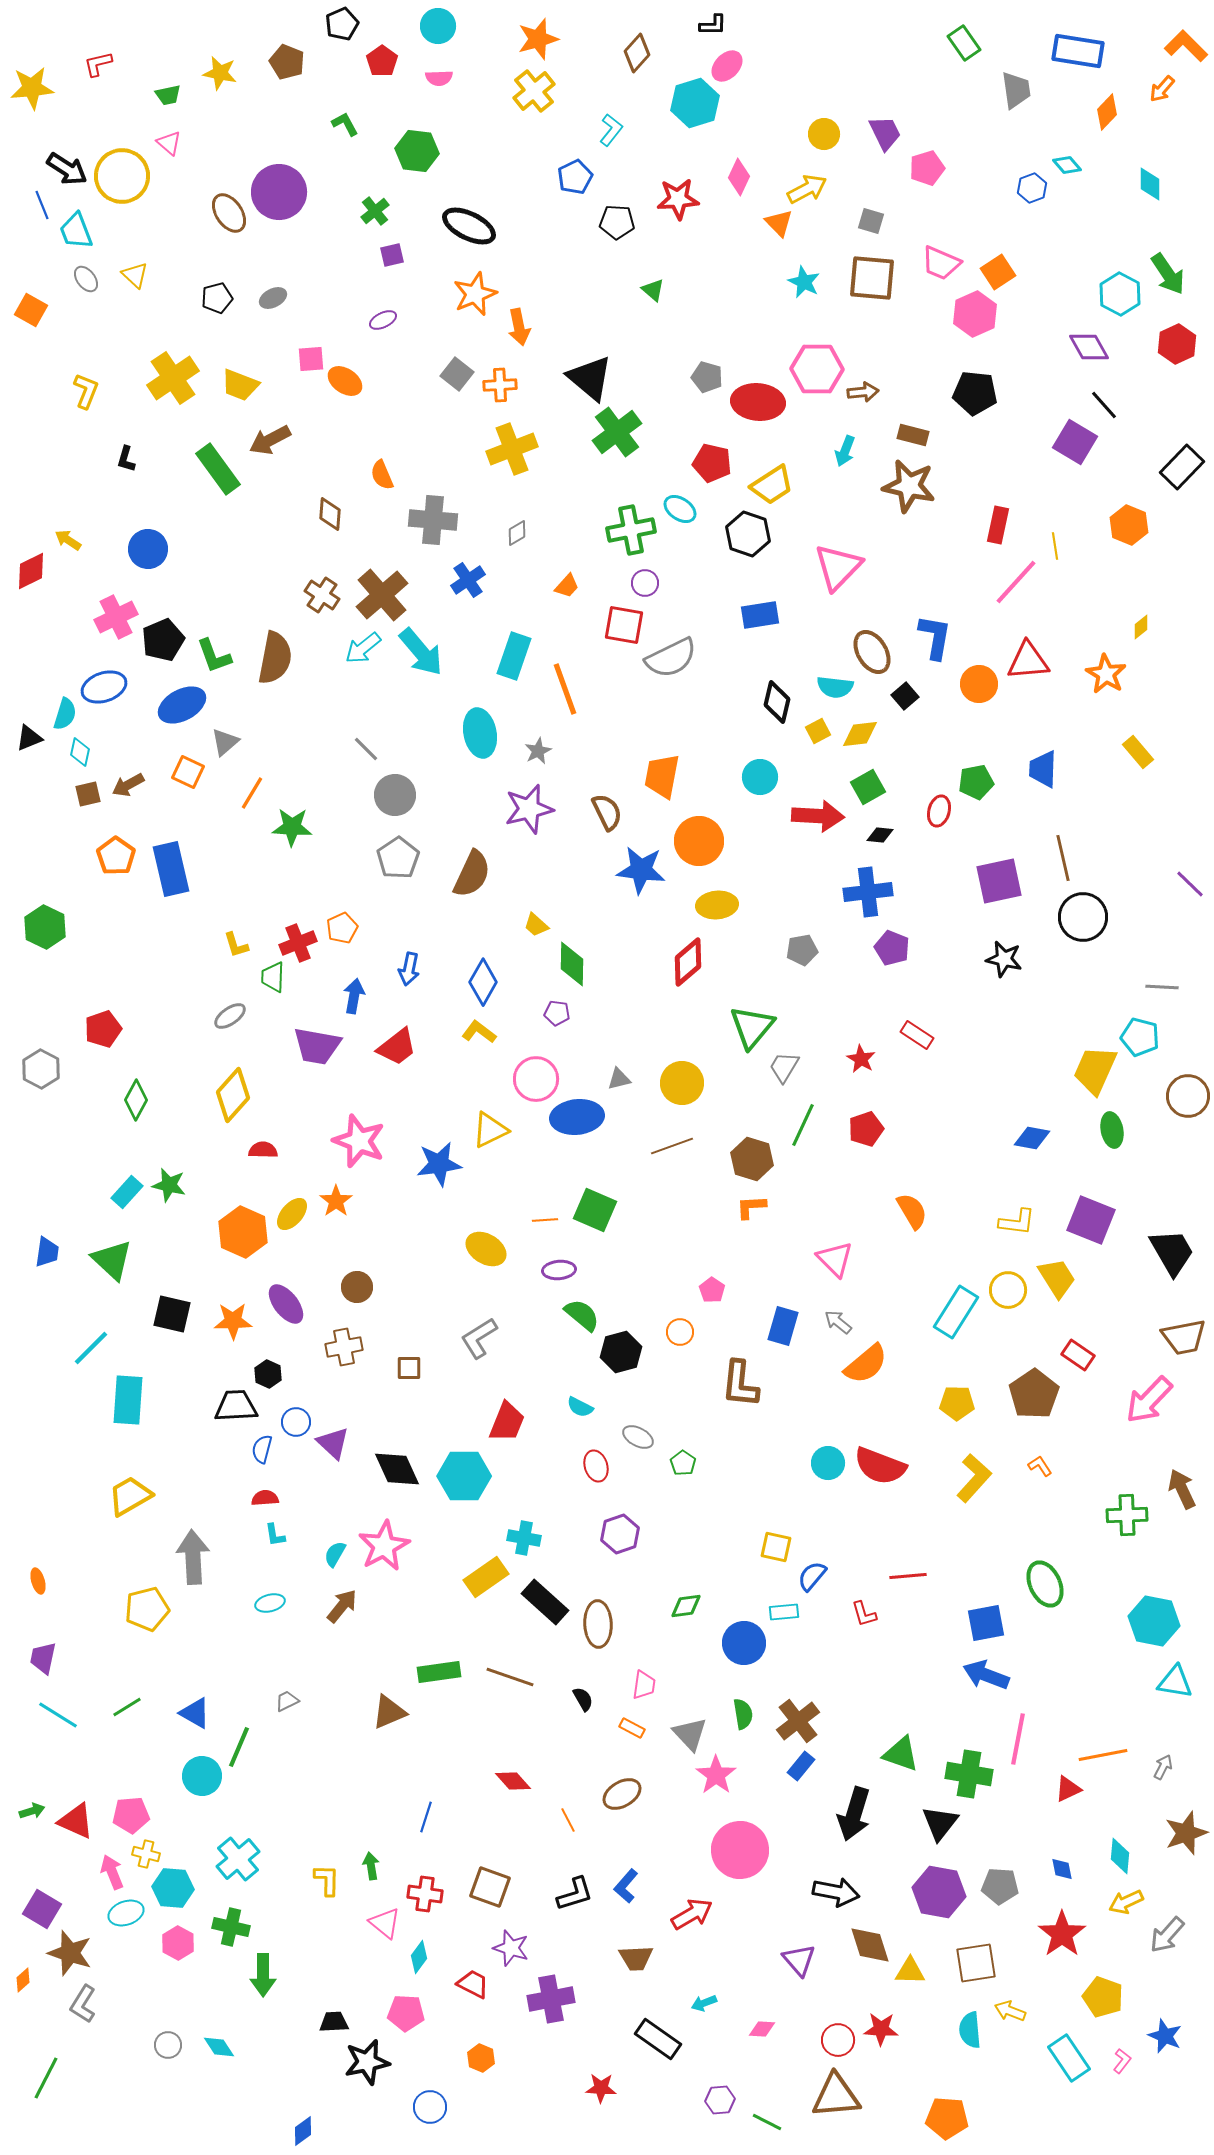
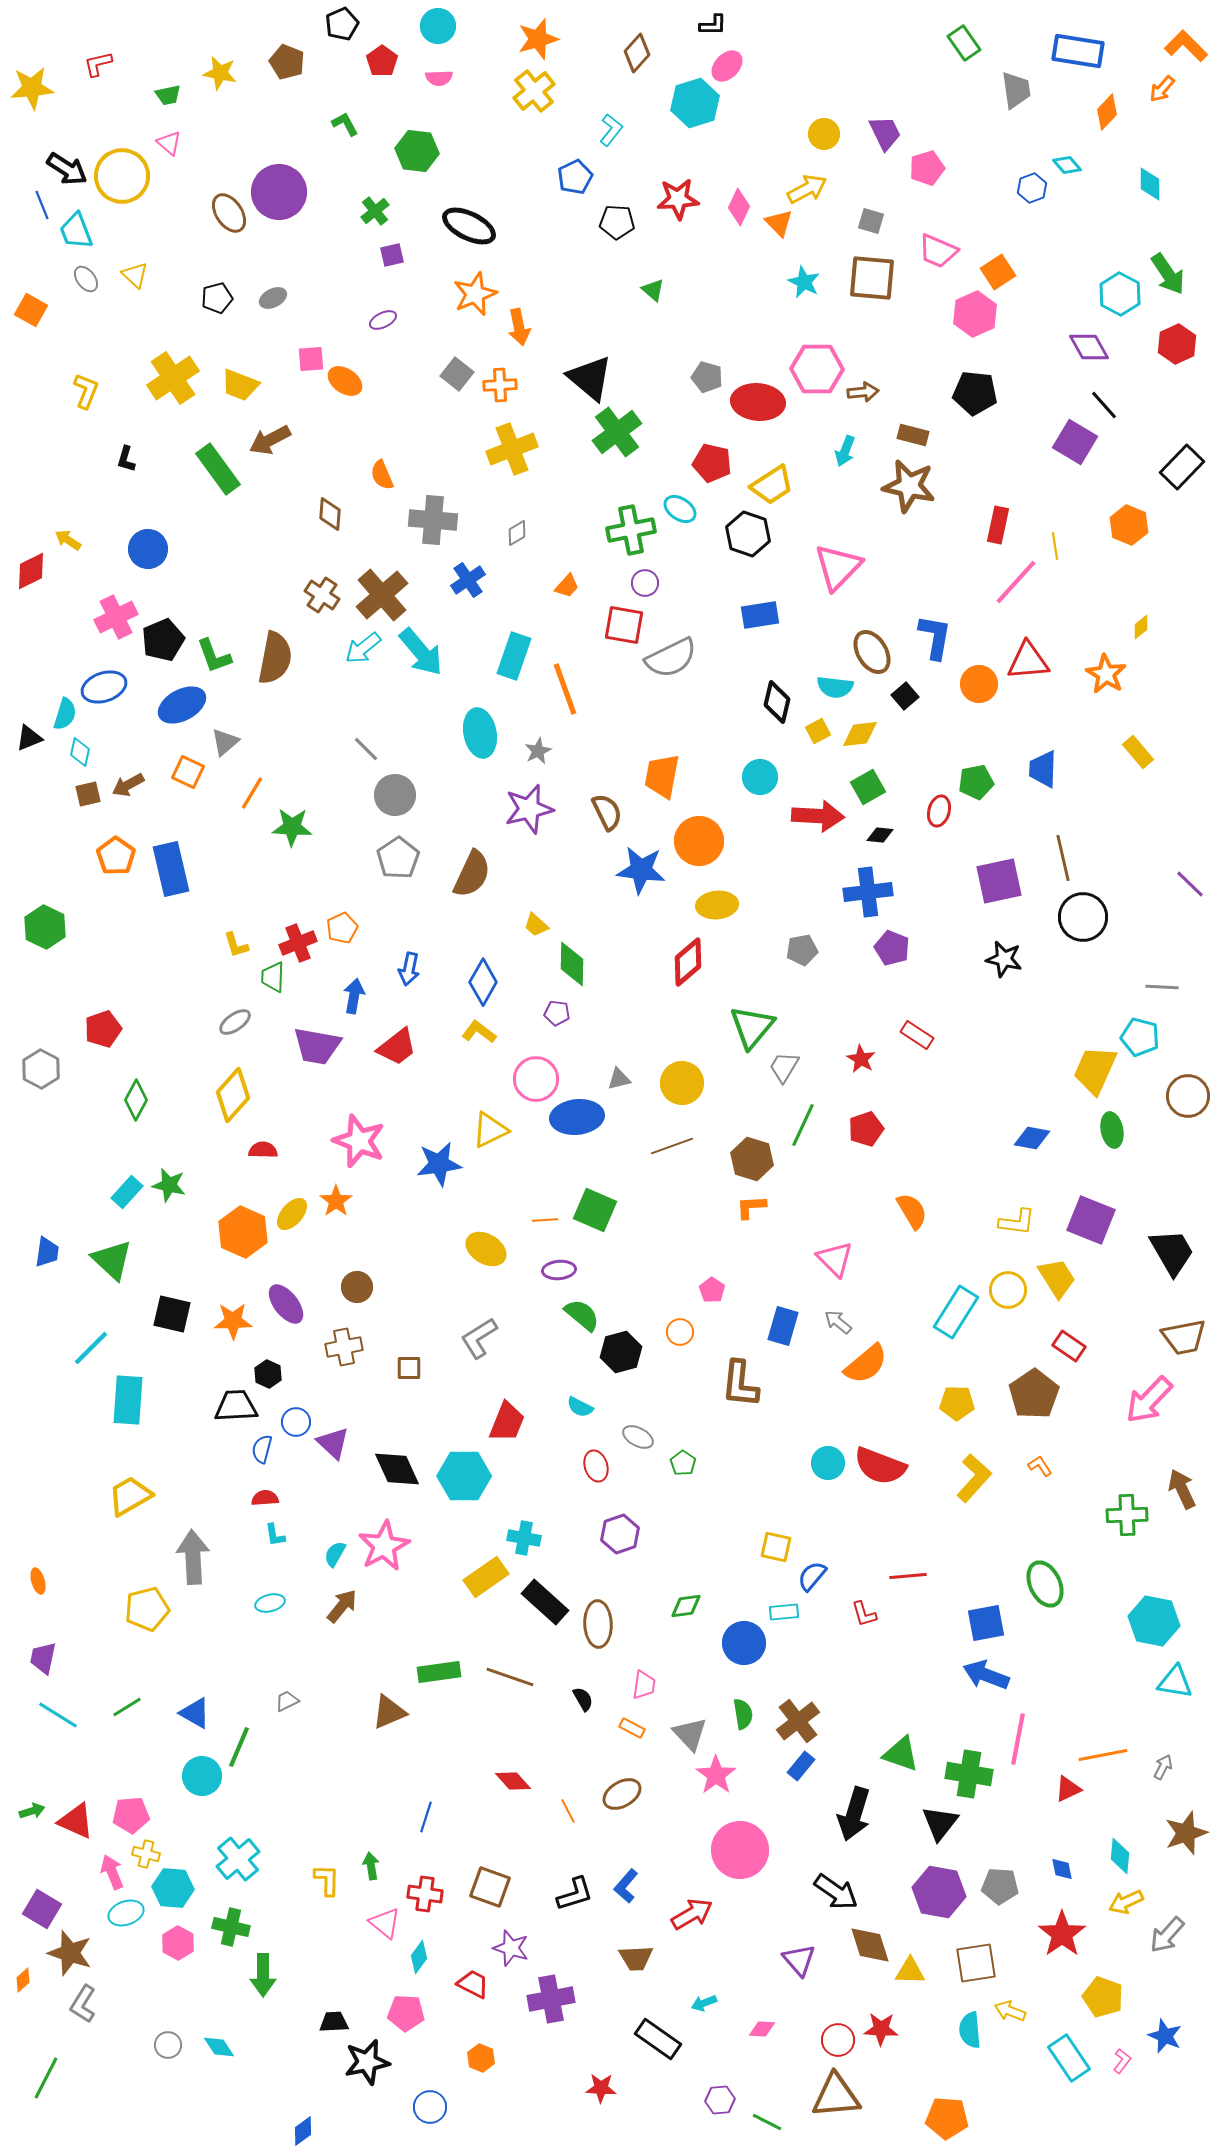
pink diamond at (739, 177): moved 30 px down
pink trapezoid at (941, 263): moved 3 px left, 12 px up
gray ellipse at (230, 1016): moved 5 px right, 6 px down
red rectangle at (1078, 1355): moved 9 px left, 9 px up
orange line at (568, 1820): moved 9 px up
black arrow at (836, 1892): rotated 24 degrees clockwise
